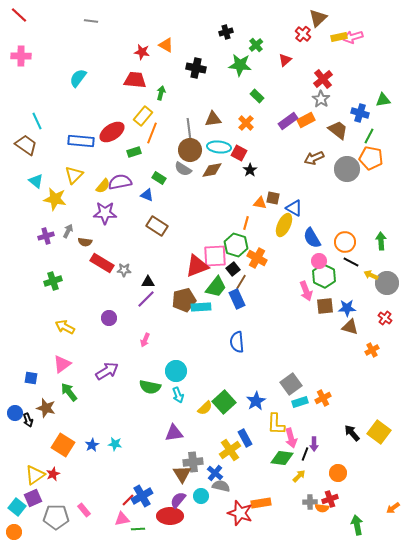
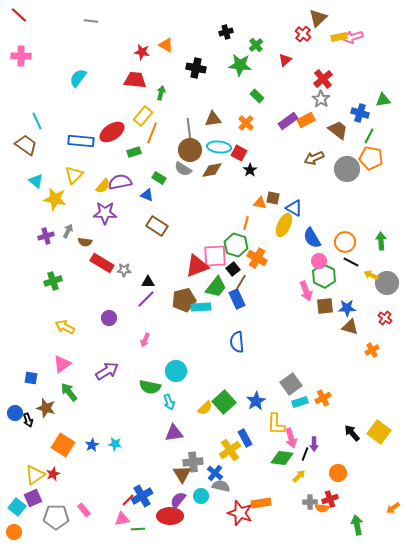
cyan arrow at (178, 395): moved 9 px left, 7 px down
